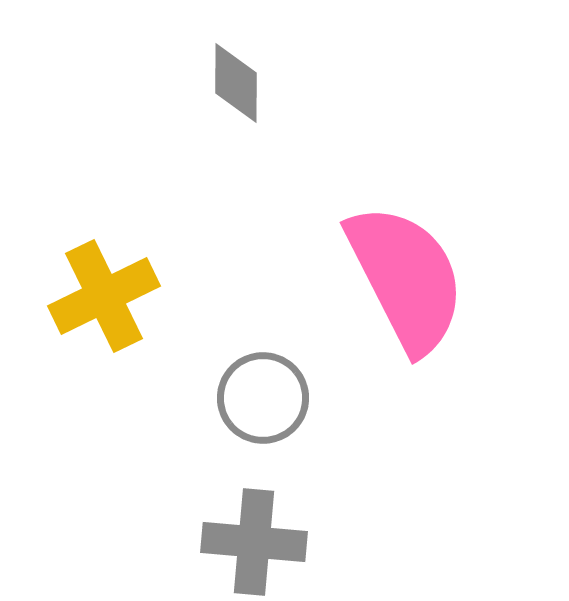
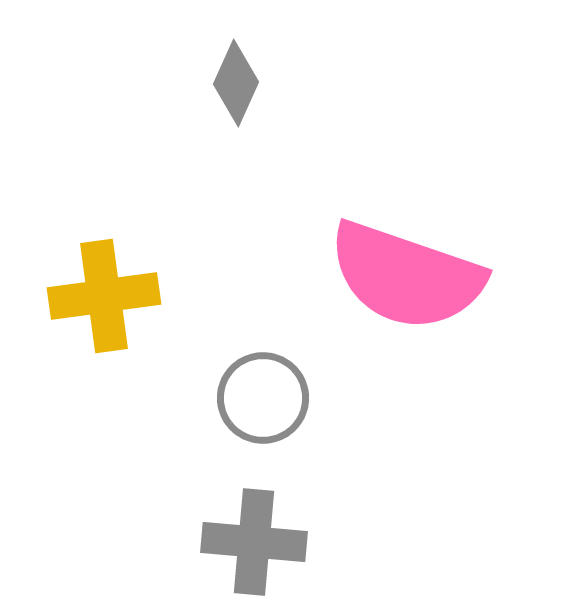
gray diamond: rotated 24 degrees clockwise
pink semicircle: moved 2 px up; rotated 136 degrees clockwise
yellow cross: rotated 18 degrees clockwise
